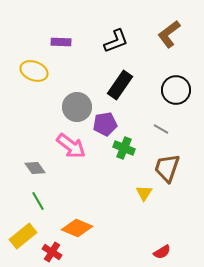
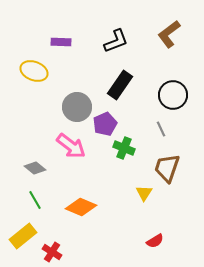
black circle: moved 3 px left, 5 px down
purple pentagon: rotated 15 degrees counterclockwise
gray line: rotated 35 degrees clockwise
gray diamond: rotated 15 degrees counterclockwise
green line: moved 3 px left, 1 px up
orange diamond: moved 4 px right, 21 px up
red semicircle: moved 7 px left, 11 px up
